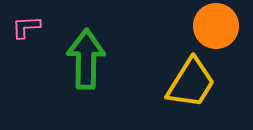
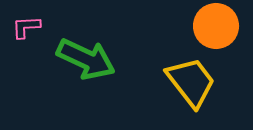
green arrow: rotated 114 degrees clockwise
yellow trapezoid: moved 1 px up; rotated 70 degrees counterclockwise
